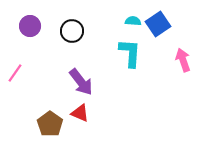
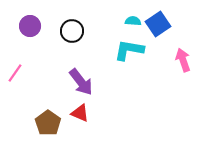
cyan L-shape: moved 1 px left, 3 px up; rotated 84 degrees counterclockwise
brown pentagon: moved 2 px left, 1 px up
